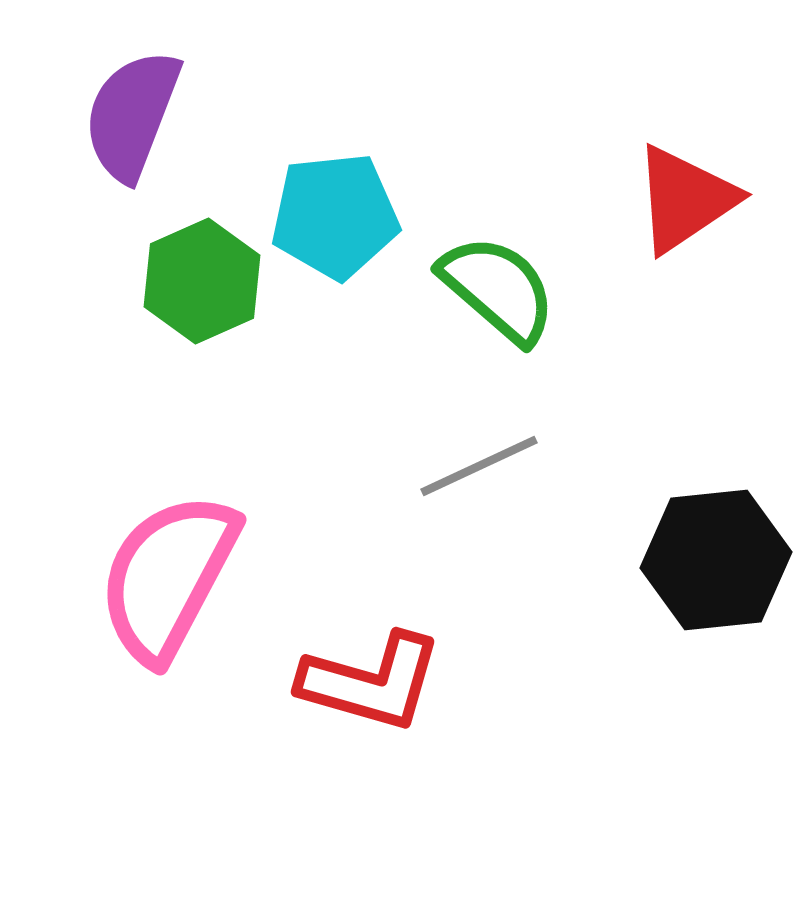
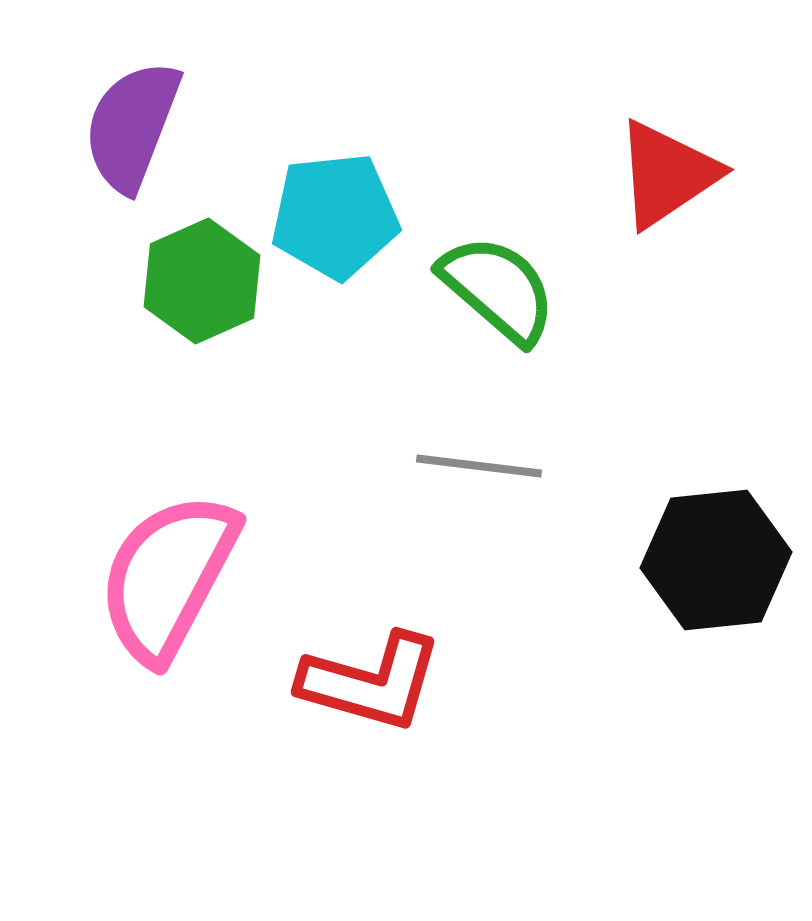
purple semicircle: moved 11 px down
red triangle: moved 18 px left, 25 px up
gray line: rotated 32 degrees clockwise
